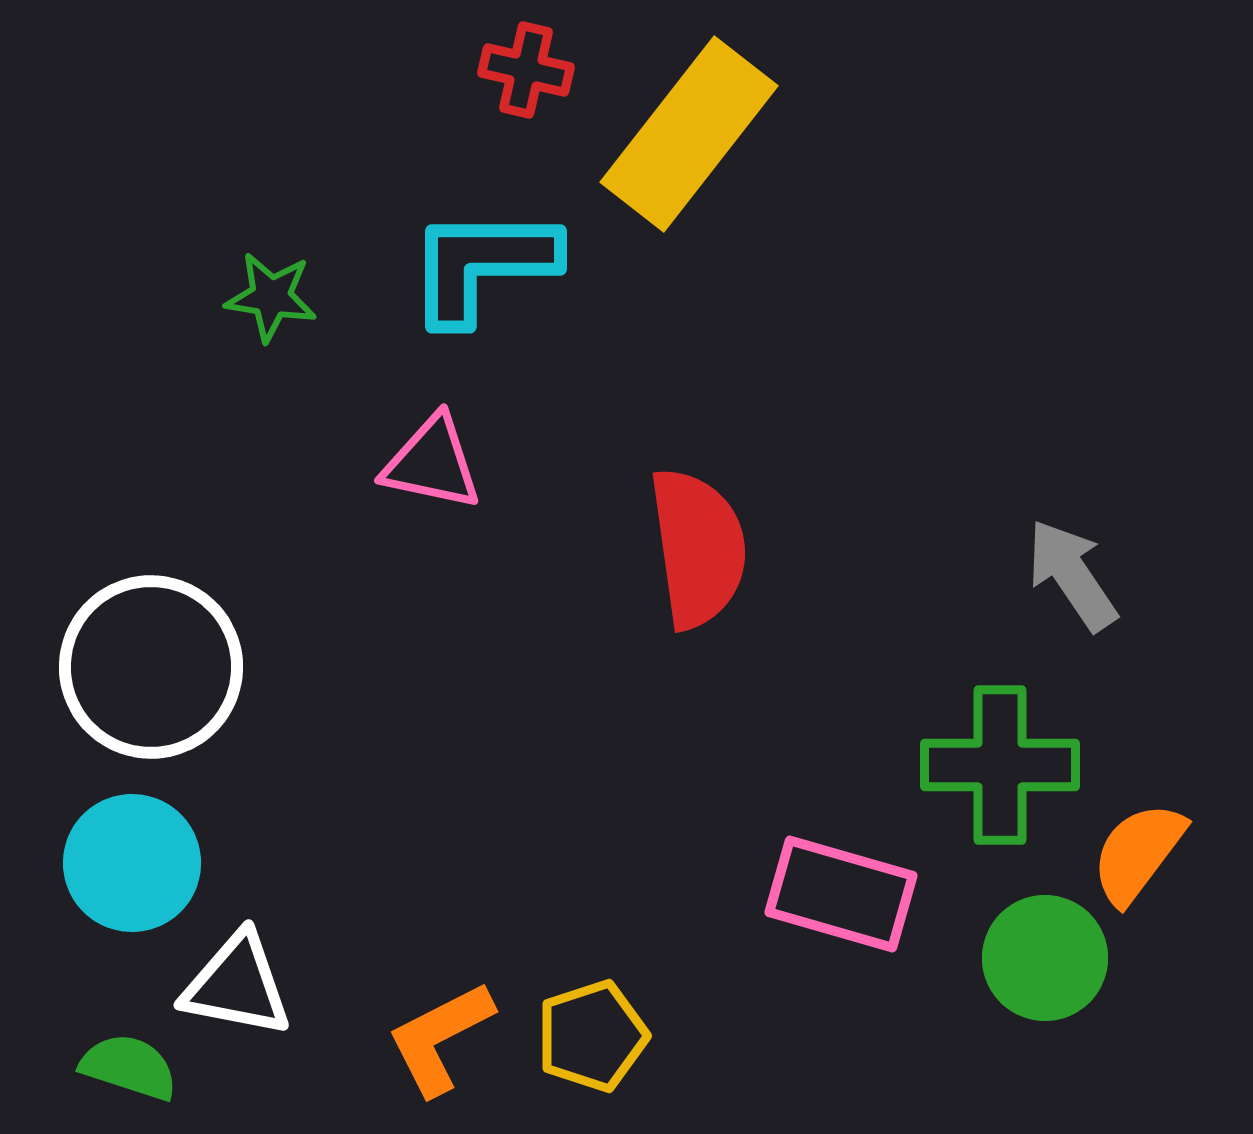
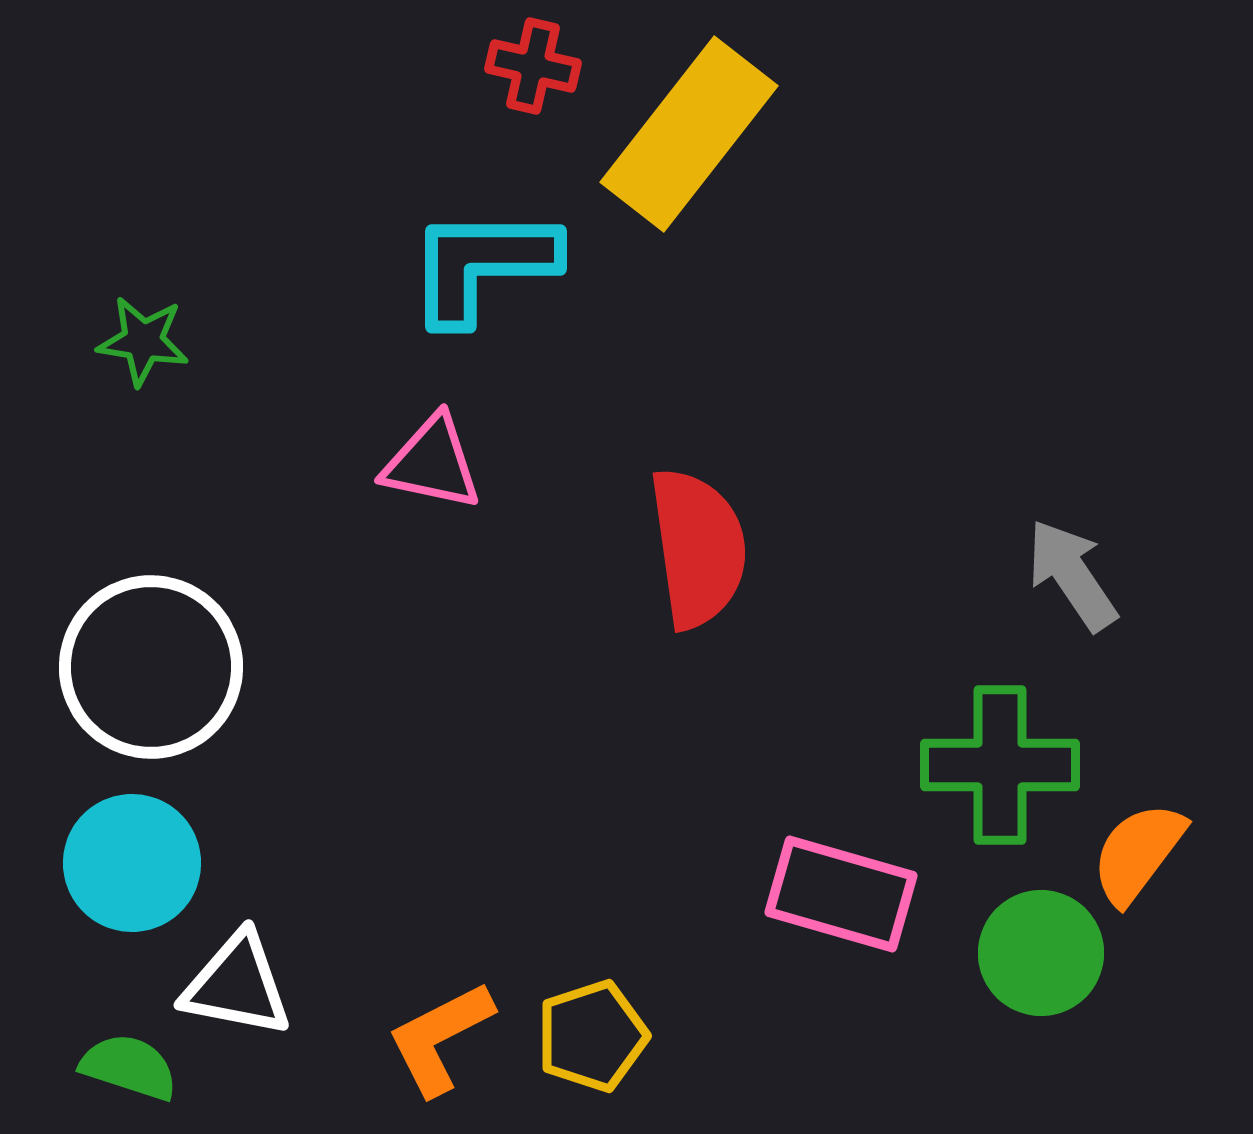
red cross: moved 7 px right, 4 px up
green star: moved 128 px left, 44 px down
green circle: moved 4 px left, 5 px up
